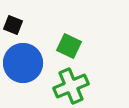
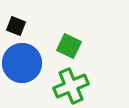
black square: moved 3 px right, 1 px down
blue circle: moved 1 px left
